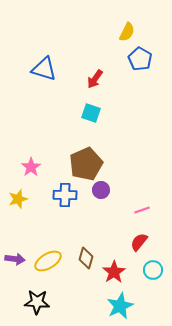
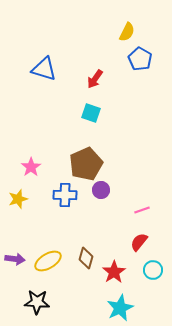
cyan star: moved 2 px down
